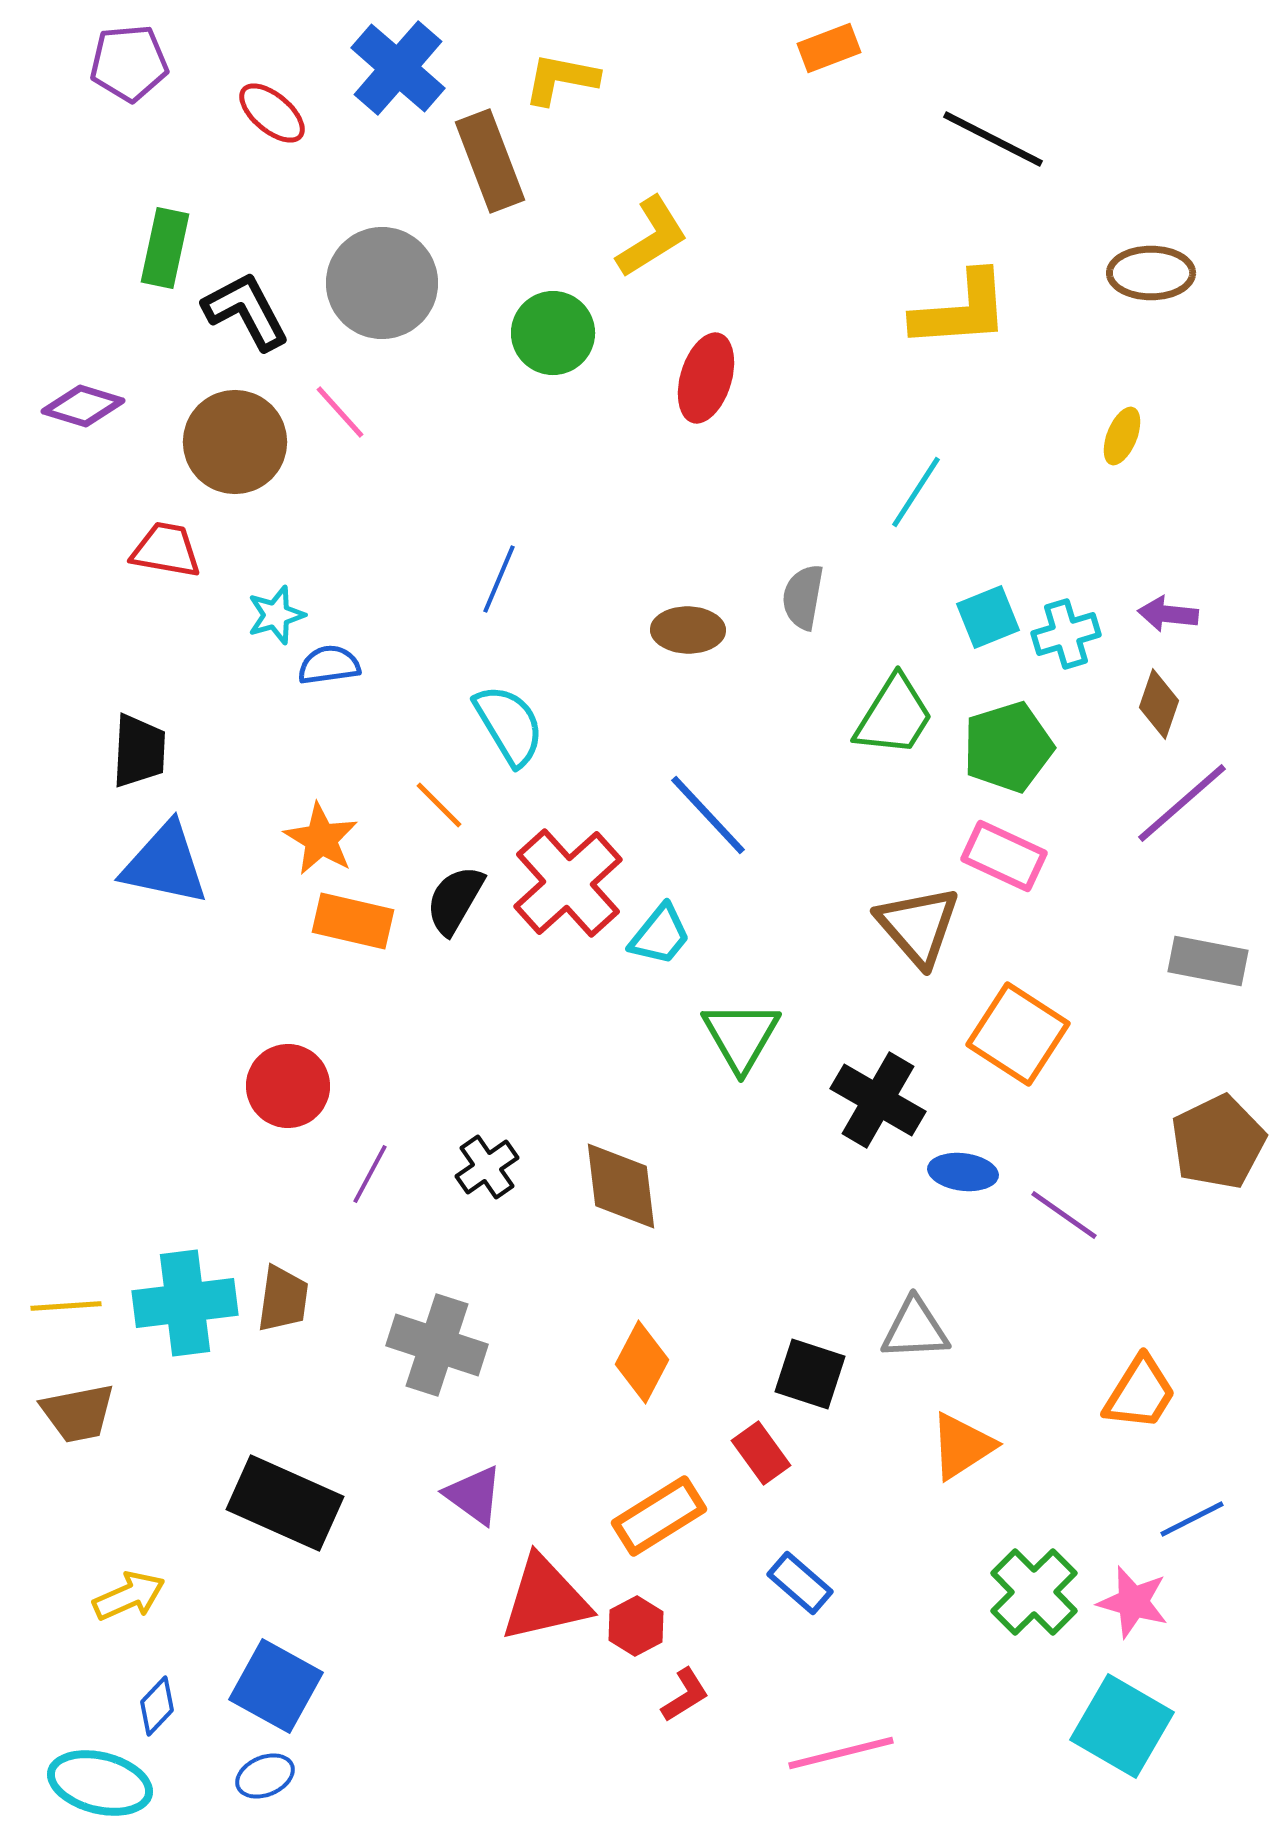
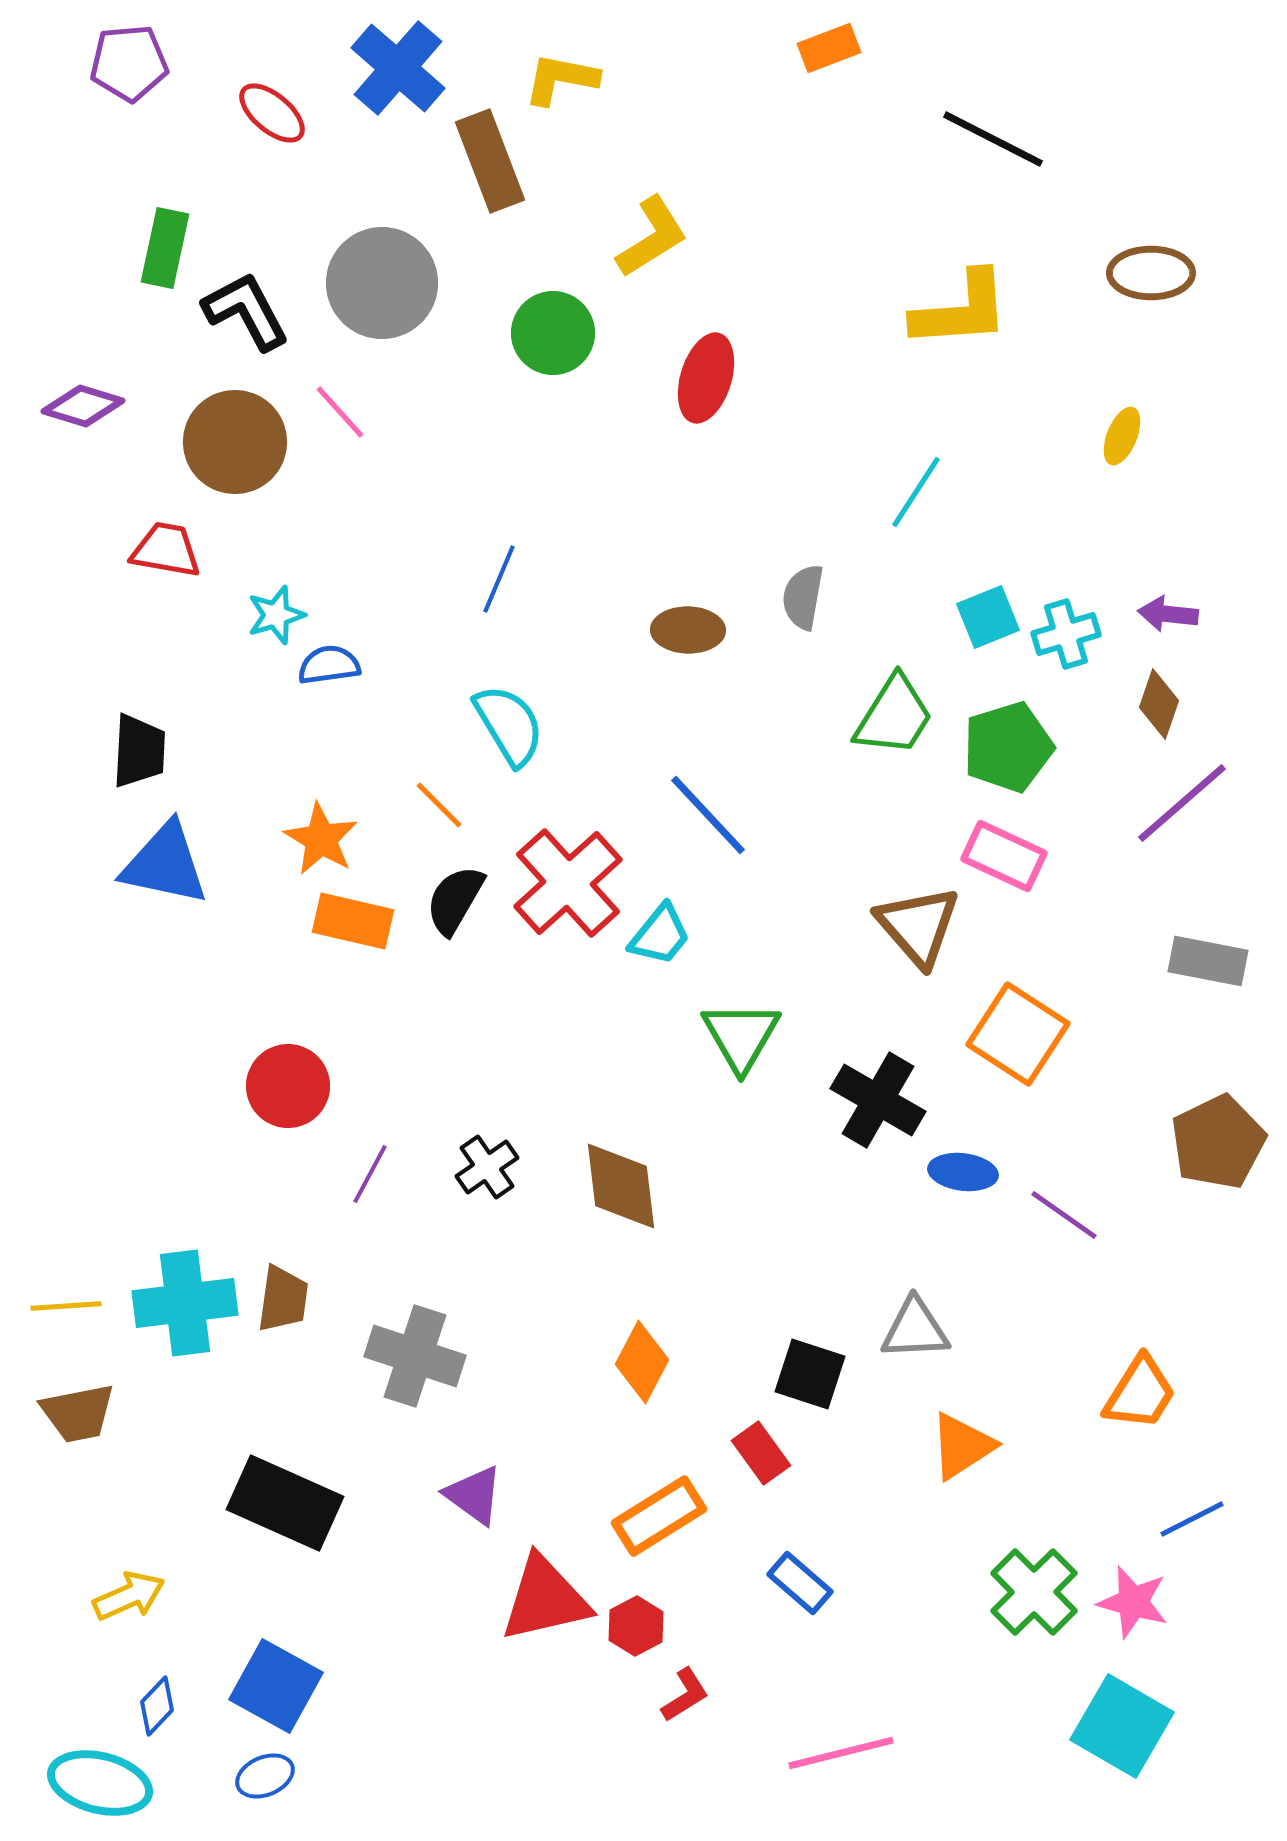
gray cross at (437, 1345): moved 22 px left, 11 px down
